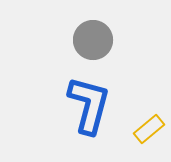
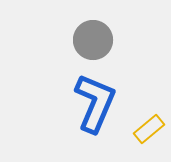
blue L-shape: moved 6 px right, 2 px up; rotated 8 degrees clockwise
